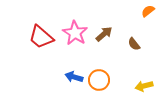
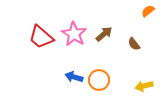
pink star: moved 1 px left, 1 px down
